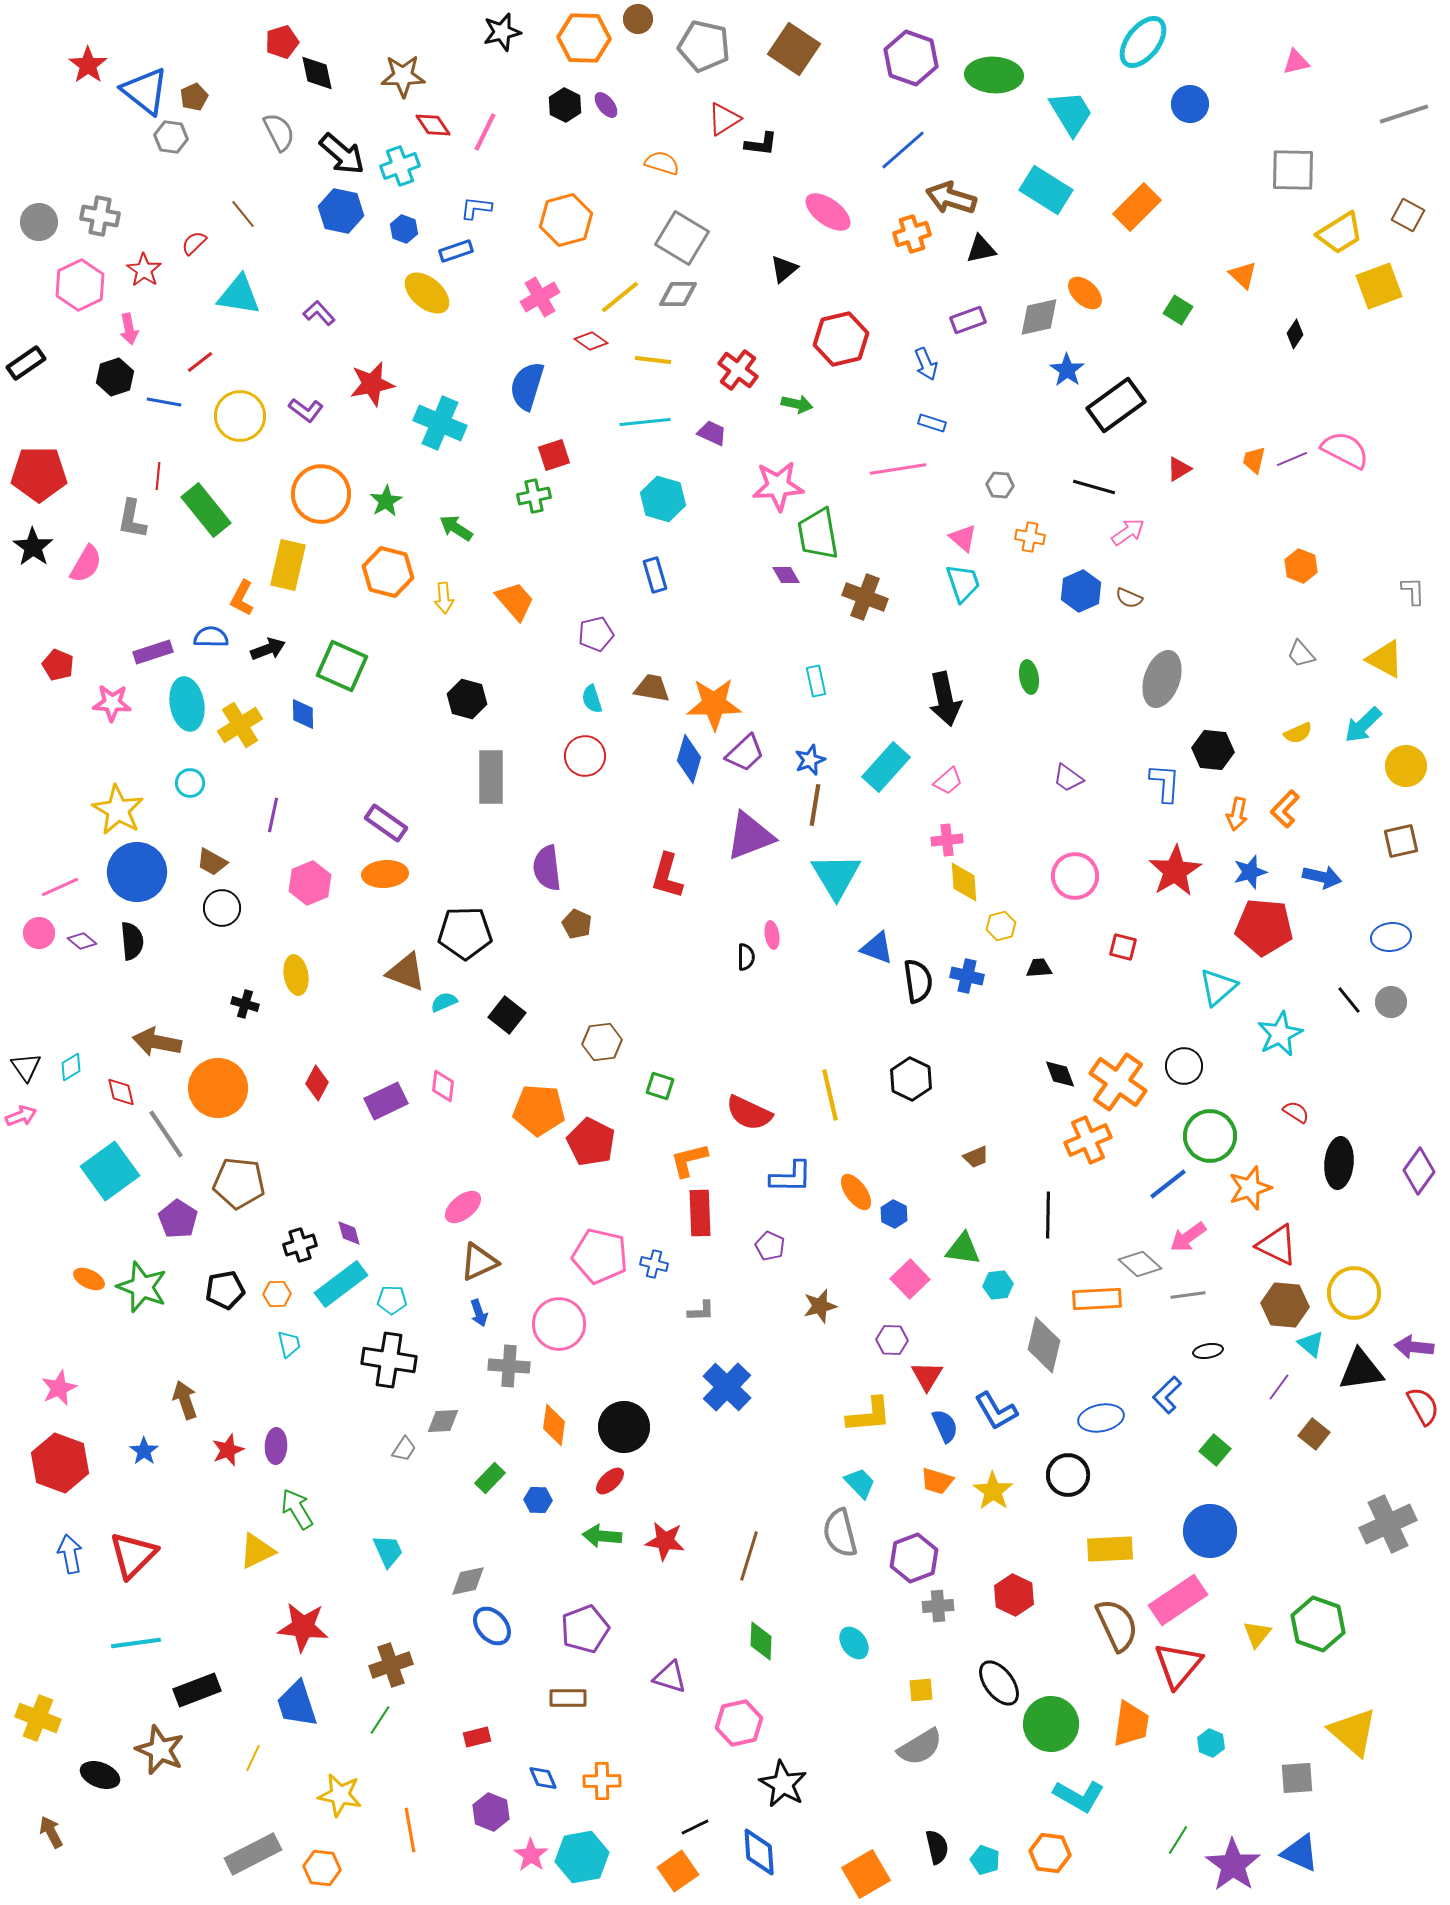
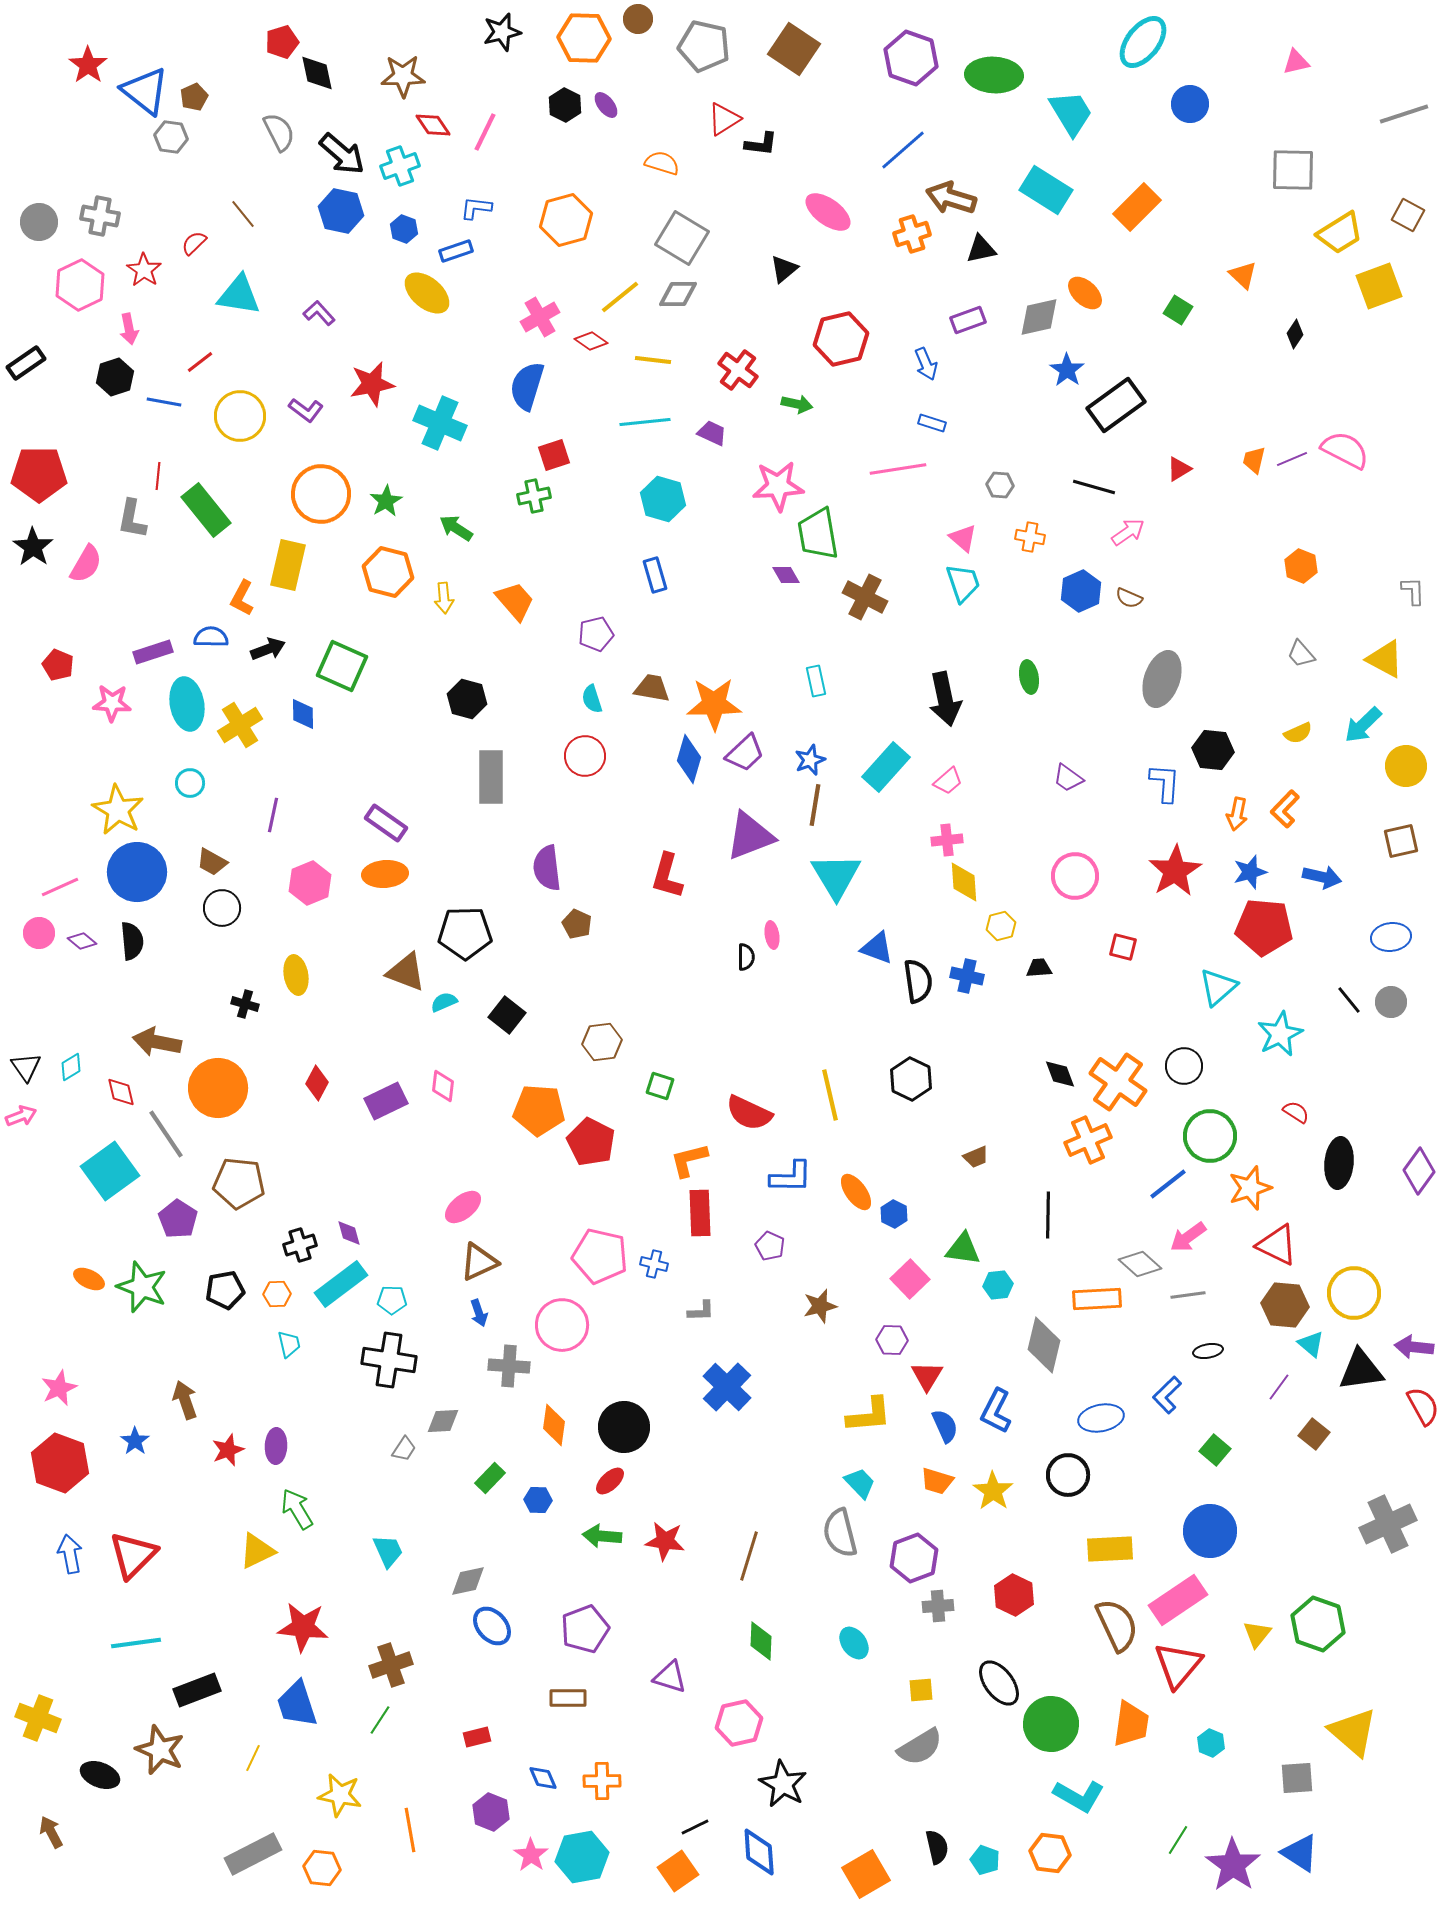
pink cross at (540, 297): moved 20 px down
brown cross at (865, 597): rotated 6 degrees clockwise
pink circle at (559, 1324): moved 3 px right, 1 px down
blue L-shape at (996, 1411): rotated 57 degrees clockwise
blue star at (144, 1451): moved 9 px left, 10 px up
blue triangle at (1300, 1853): rotated 9 degrees clockwise
